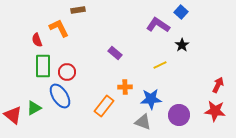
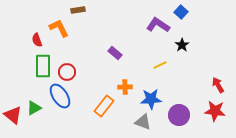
red arrow: rotated 56 degrees counterclockwise
